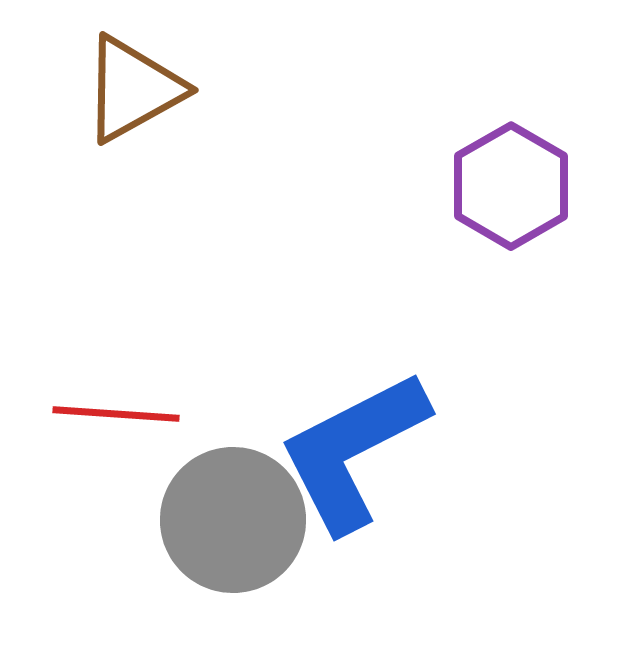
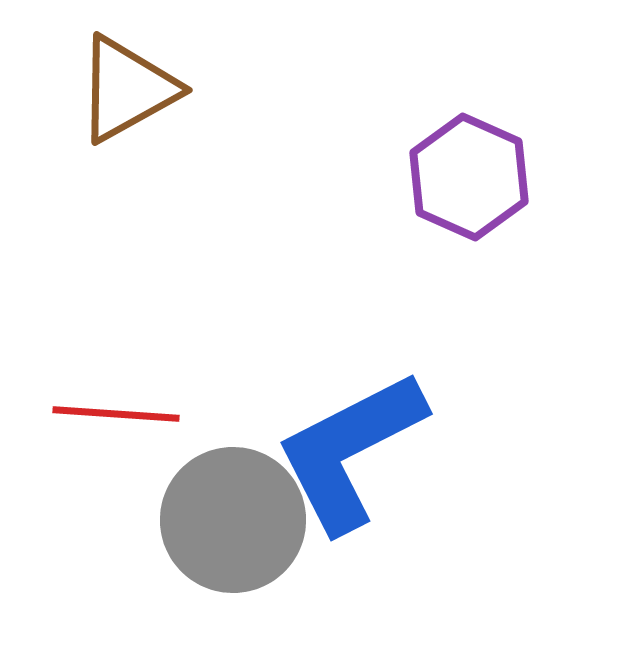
brown triangle: moved 6 px left
purple hexagon: moved 42 px left, 9 px up; rotated 6 degrees counterclockwise
blue L-shape: moved 3 px left
